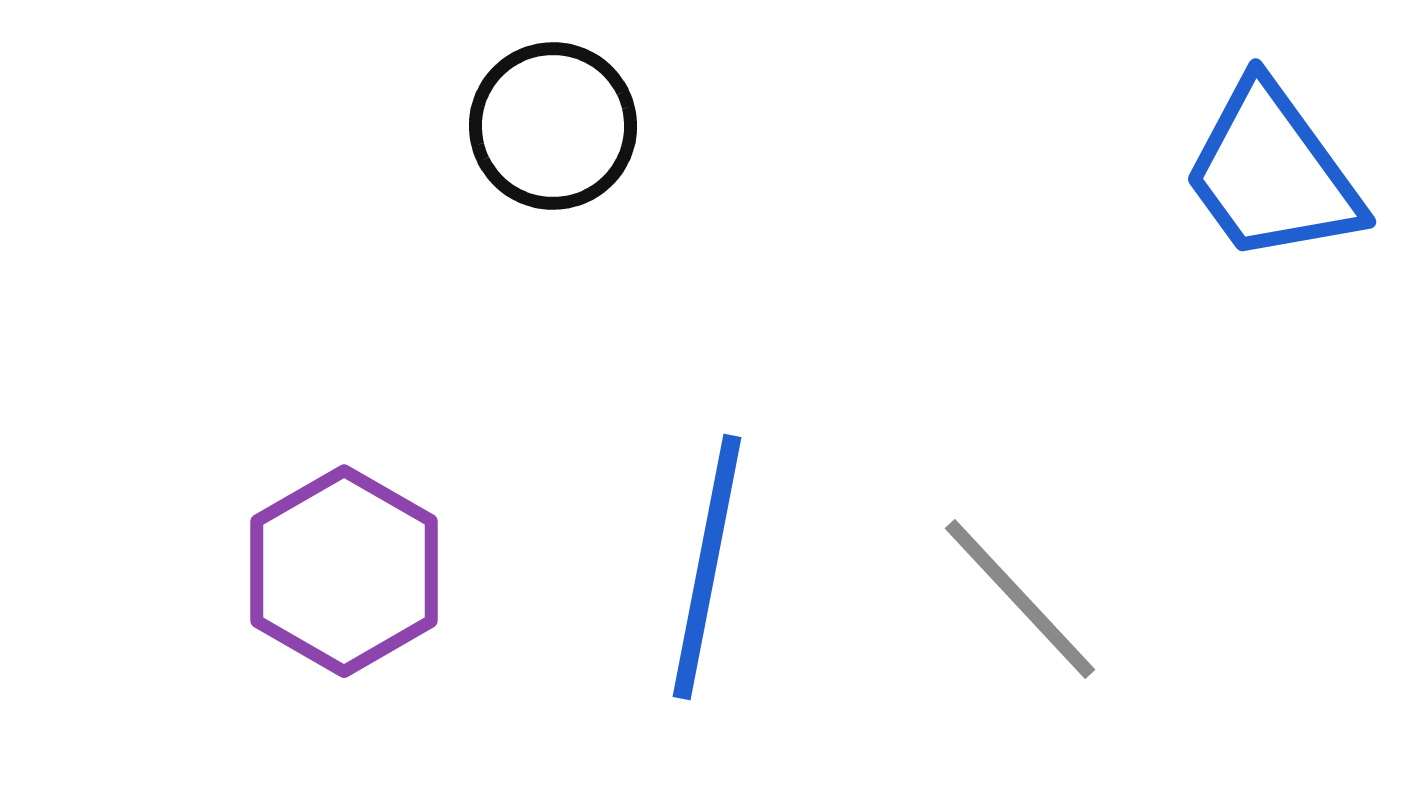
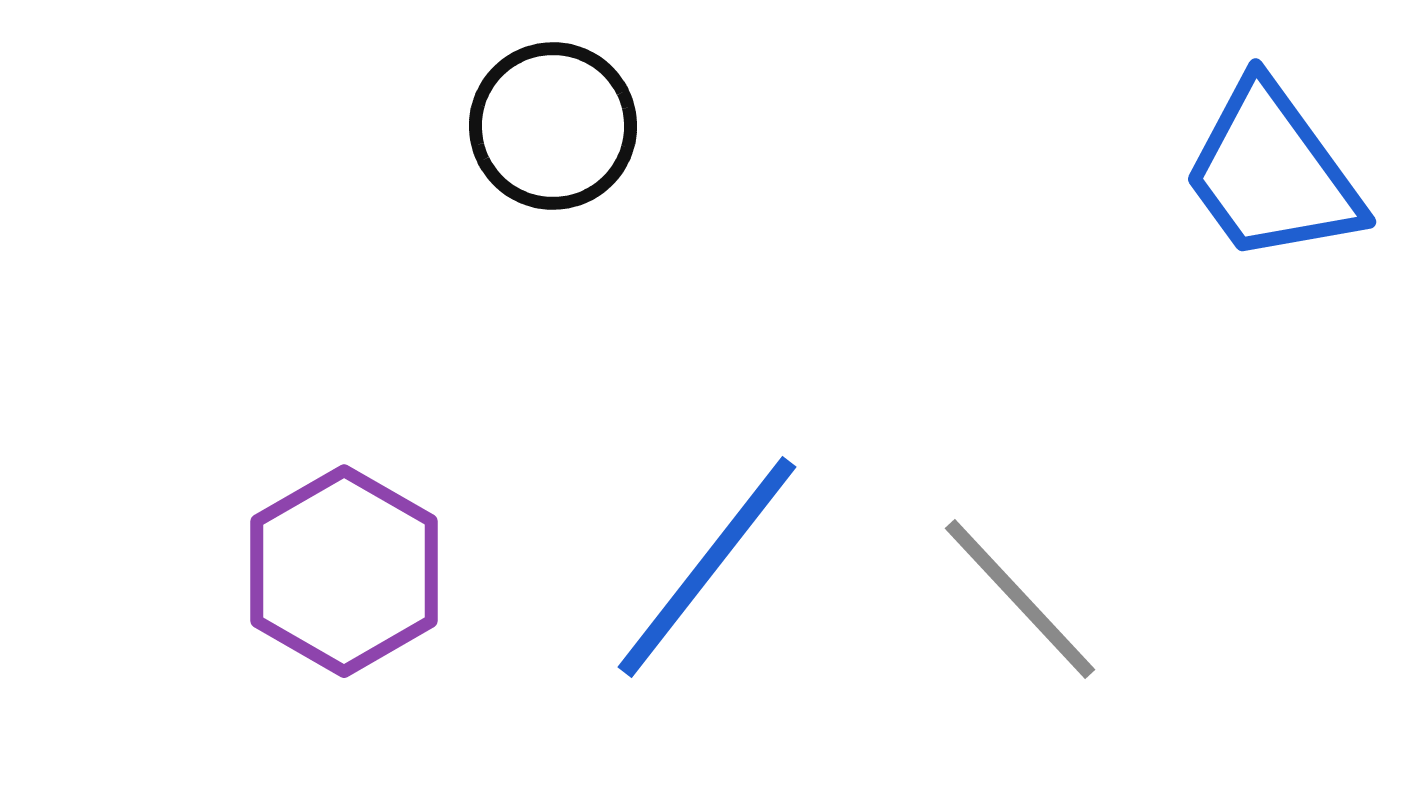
blue line: rotated 27 degrees clockwise
